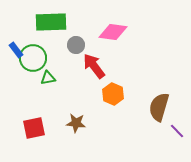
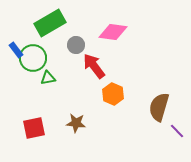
green rectangle: moved 1 px left, 1 px down; rotated 28 degrees counterclockwise
